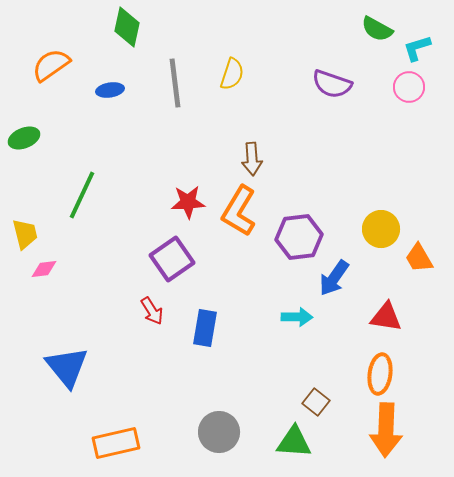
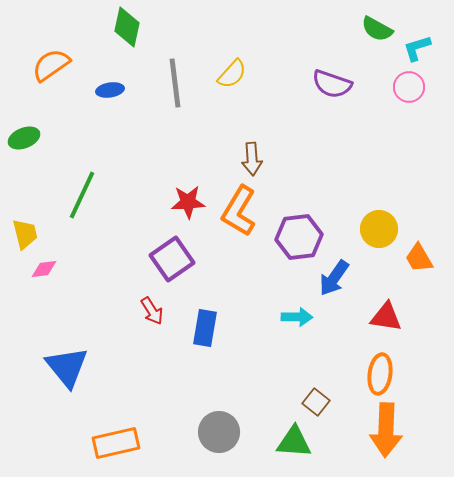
yellow semicircle: rotated 24 degrees clockwise
yellow circle: moved 2 px left
